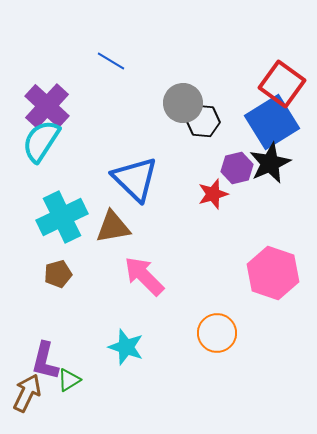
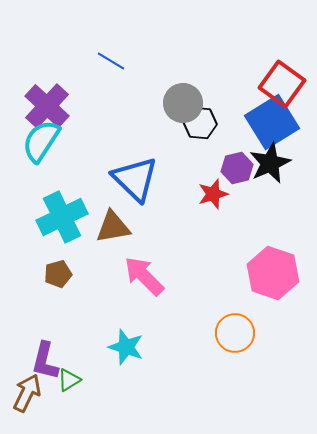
black hexagon: moved 3 px left, 2 px down
orange circle: moved 18 px right
